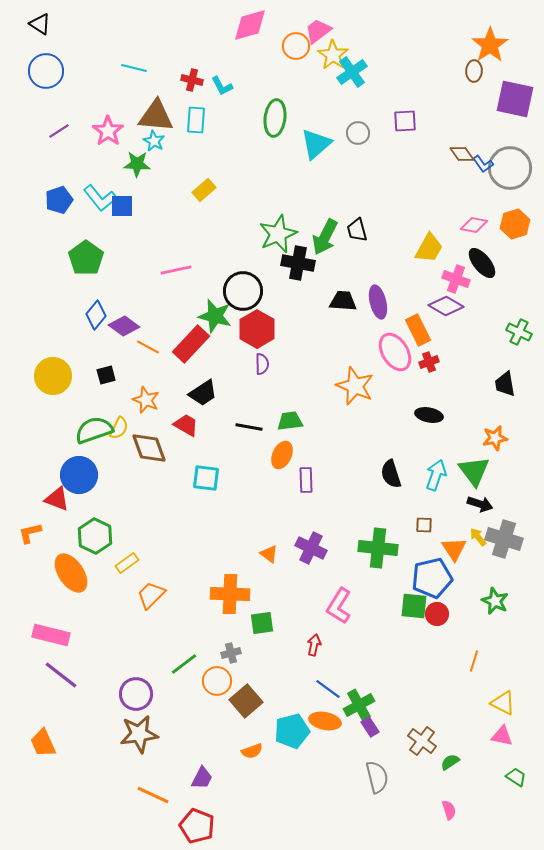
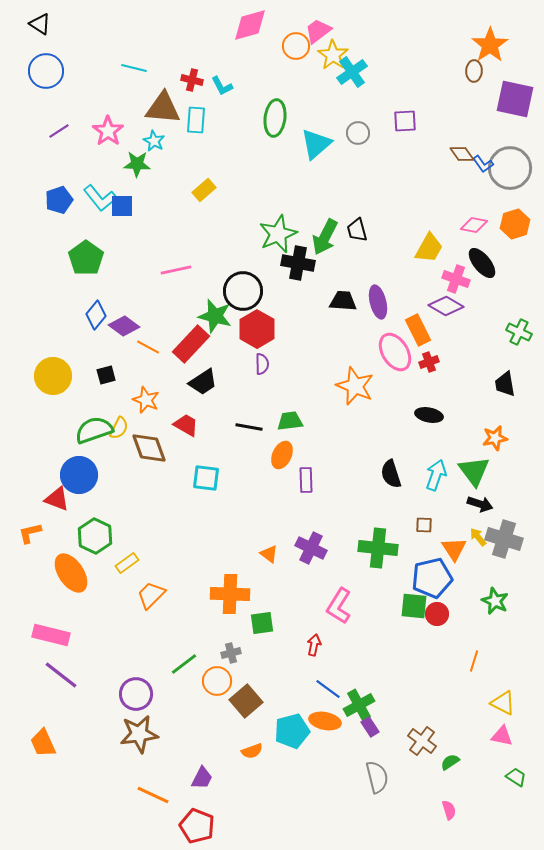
brown triangle at (156, 116): moved 7 px right, 8 px up
black trapezoid at (203, 393): moved 11 px up
